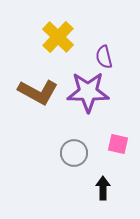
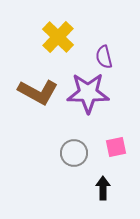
purple star: moved 1 px down
pink square: moved 2 px left, 3 px down; rotated 25 degrees counterclockwise
